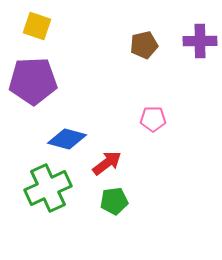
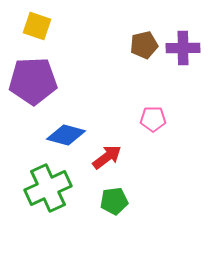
purple cross: moved 17 px left, 7 px down
blue diamond: moved 1 px left, 4 px up
red arrow: moved 6 px up
